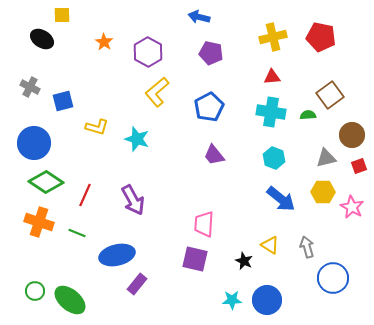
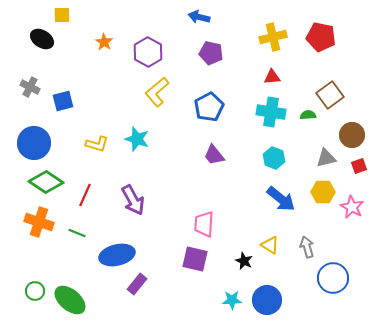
yellow L-shape at (97, 127): moved 17 px down
